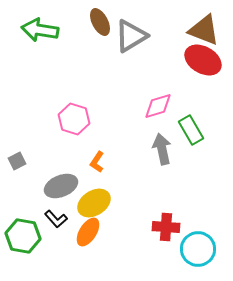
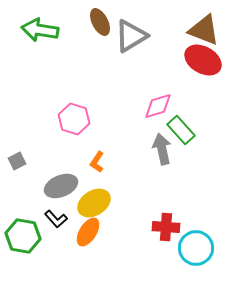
green rectangle: moved 10 px left; rotated 12 degrees counterclockwise
cyan circle: moved 2 px left, 1 px up
